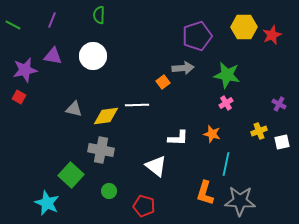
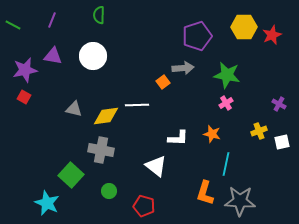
red square: moved 5 px right
